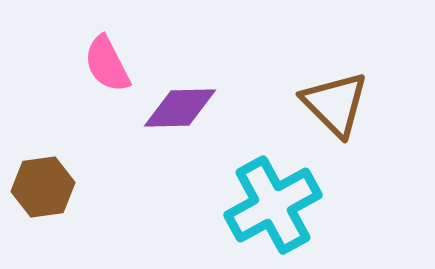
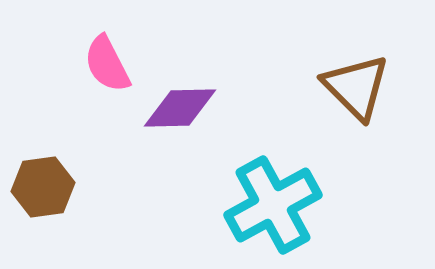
brown triangle: moved 21 px right, 17 px up
